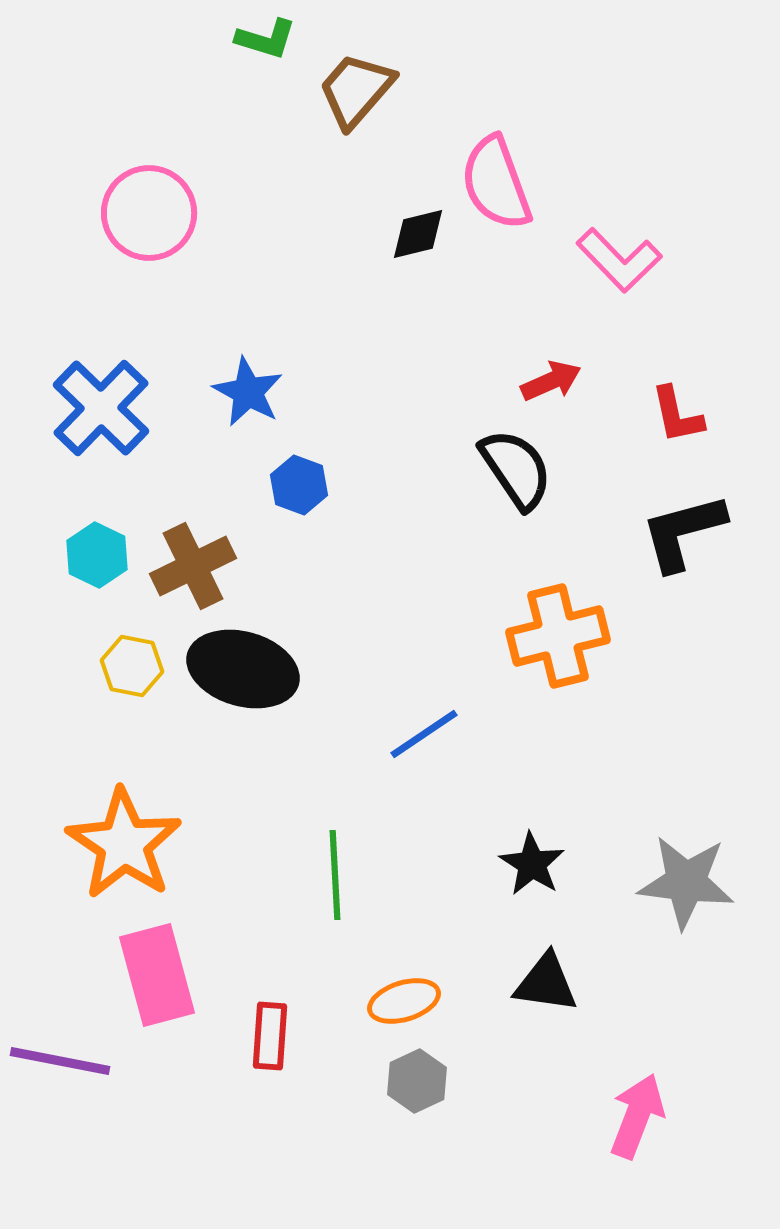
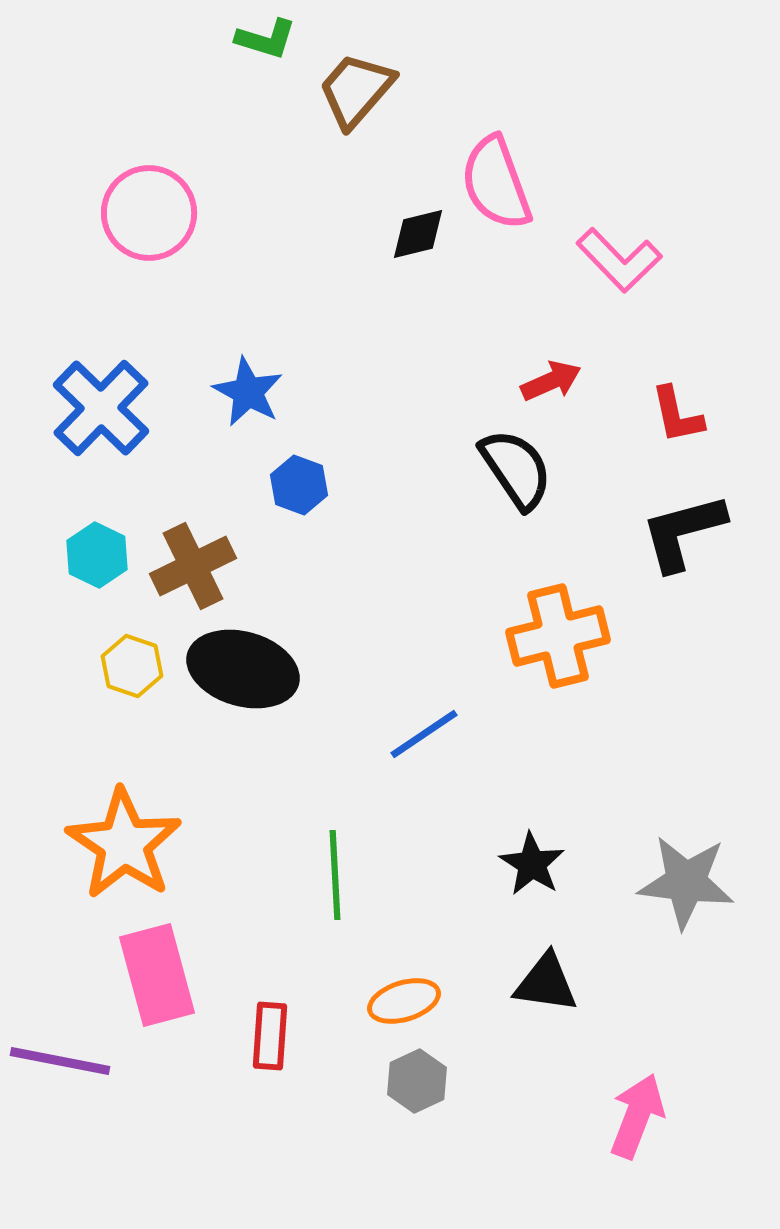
yellow hexagon: rotated 8 degrees clockwise
